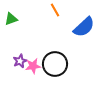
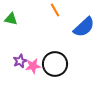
green triangle: rotated 32 degrees clockwise
